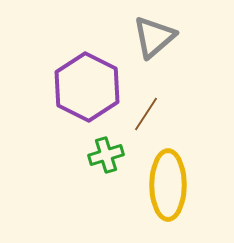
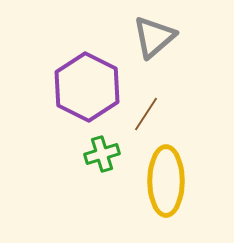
green cross: moved 4 px left, 1 px up
yellow ellipse: moved 2 px left, 4 px up
